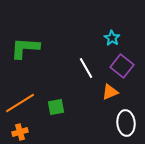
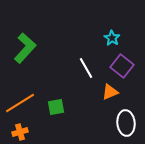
green L-shape: rotated 128 degrees clockwise
